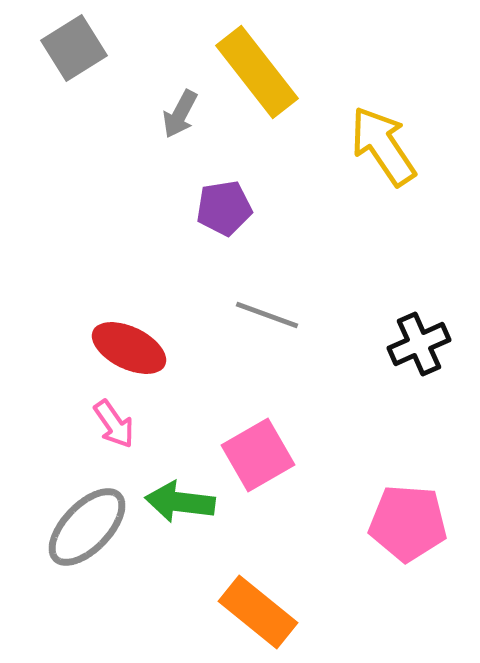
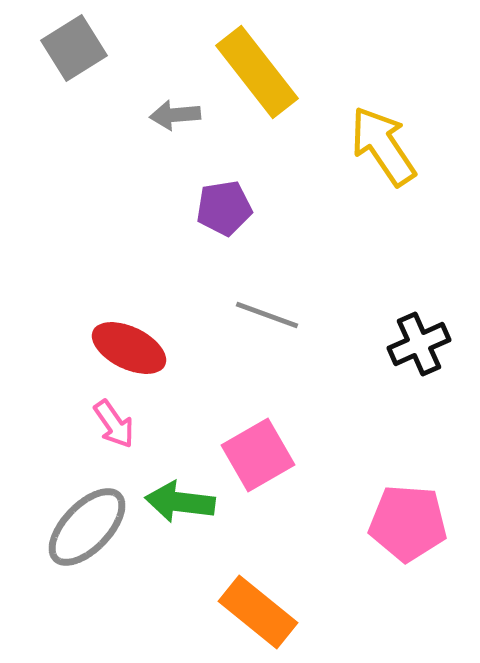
gray arrow: moved 5 px left, 1 px down; rotated 57 degrees clockwise
